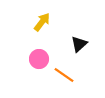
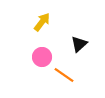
pink circle: moved 3 px right, 2 px up
